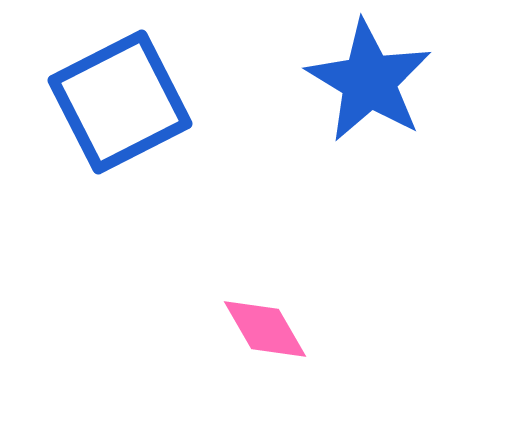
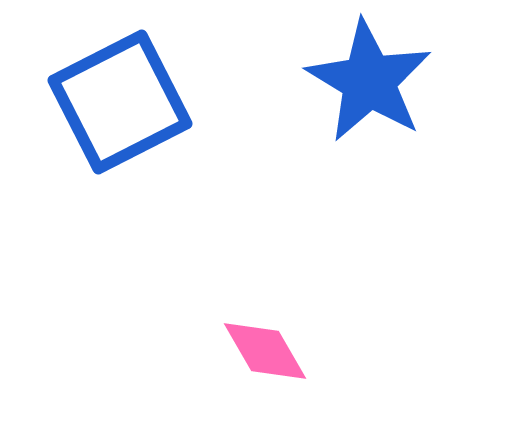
pink diamond: moved 22 px down
